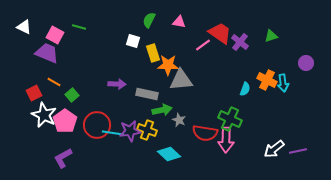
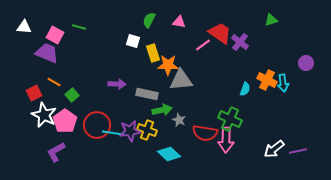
white triangle: rotated 21 degrees counterclockwise
green triangle: moved 16 px up
purple L-shape: moved 7 px left, 6 px up
